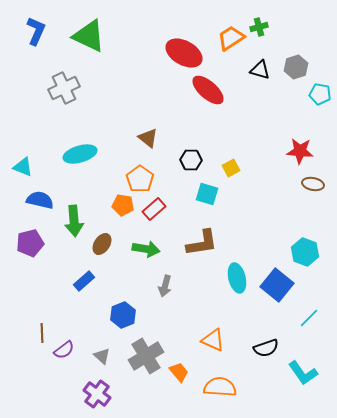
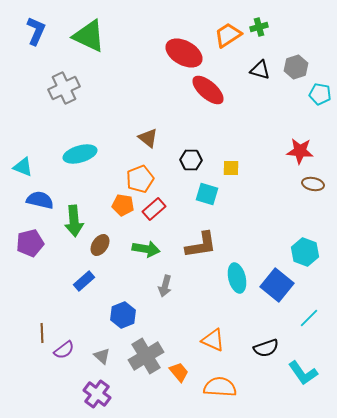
orange trapezoid at (231, 38): moved 3 px left, 3 px up
yellow square at (231, 168): rotated 30 degrees clockwise
orange pentagon at (140, 179): rotated 16 degrees clockwise
brown L-shape at (202, 243): moved 1 px left, 2 px down
brown ellipse at (102, 244): moved 2 px left, 1 px down
